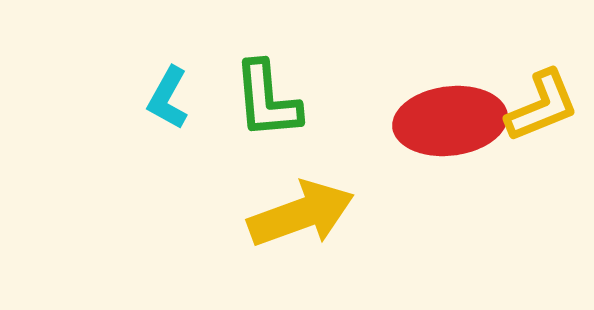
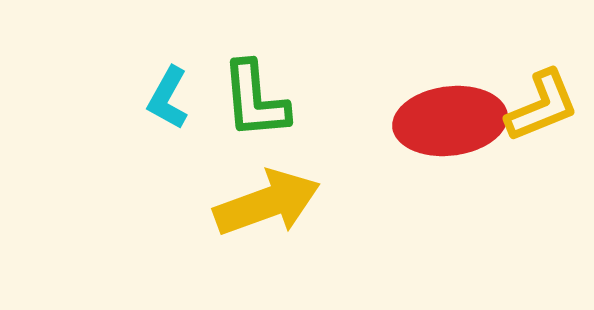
green L-shape: moved 12 px left
yellow arrow: moved 34 px left, 11 px up
